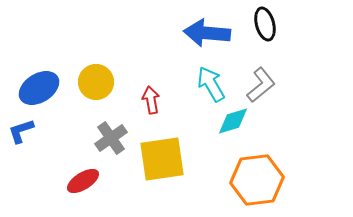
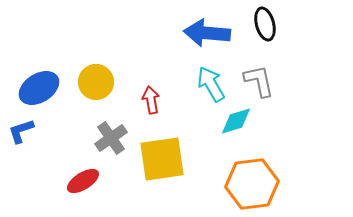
gray L-shape: moved 2 px left, 4 px up; rotated 63 degrees counterclockwise
cyan diamond: moved 3 px right
orange hexagon: moved 5 px left, 4 px down
